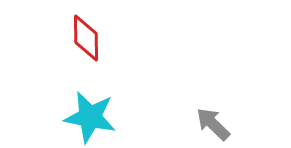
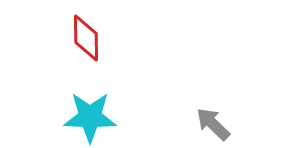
cyan star: rotated 10 degrees counterclockwise
